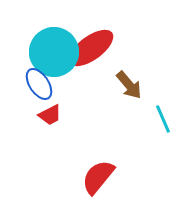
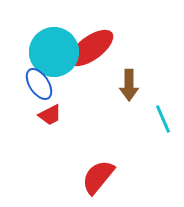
brown arrow: rotated 40 degrees clockwise
